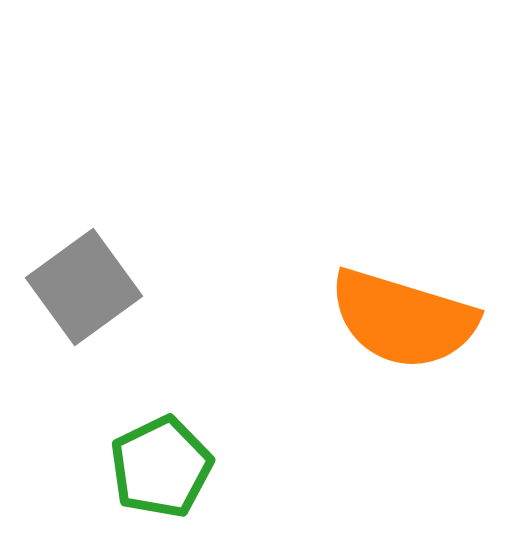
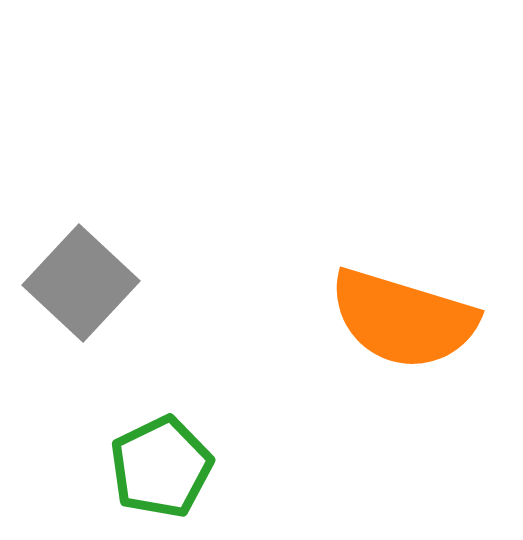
gray square: moved 3 px left, 4 px up; rotated 11 degrees counterclockwise
